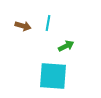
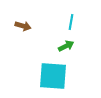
cyan line: moved 23 px right, 1 px up
